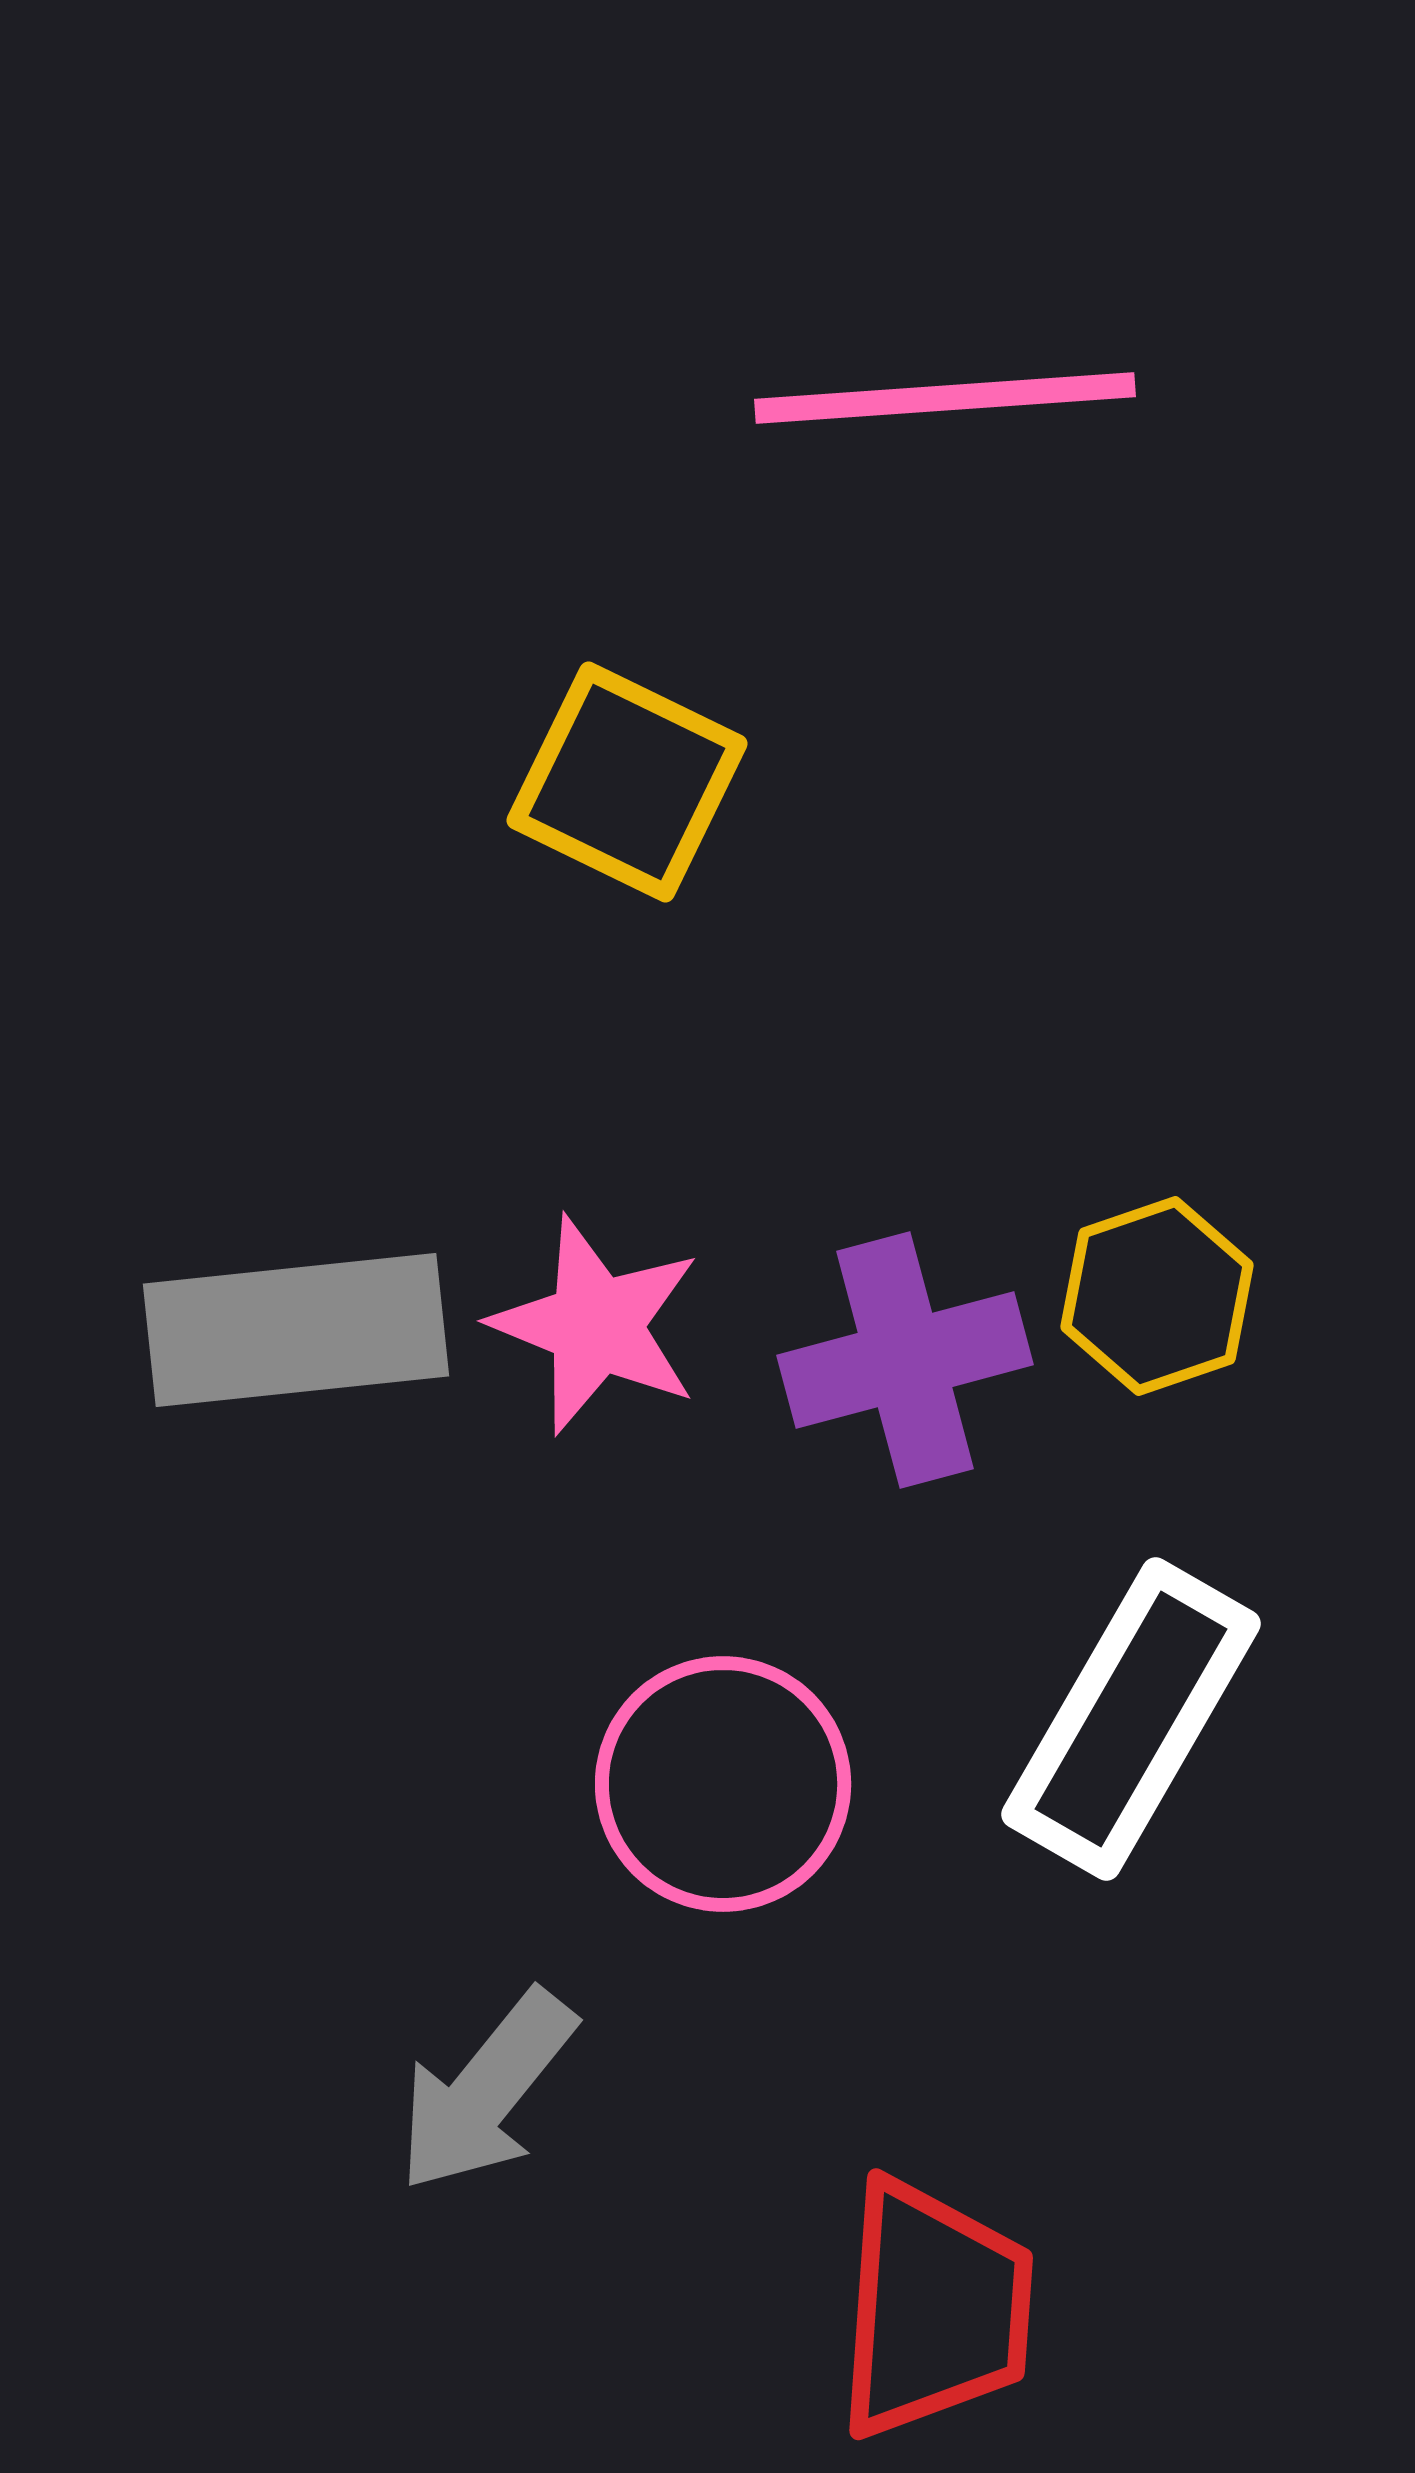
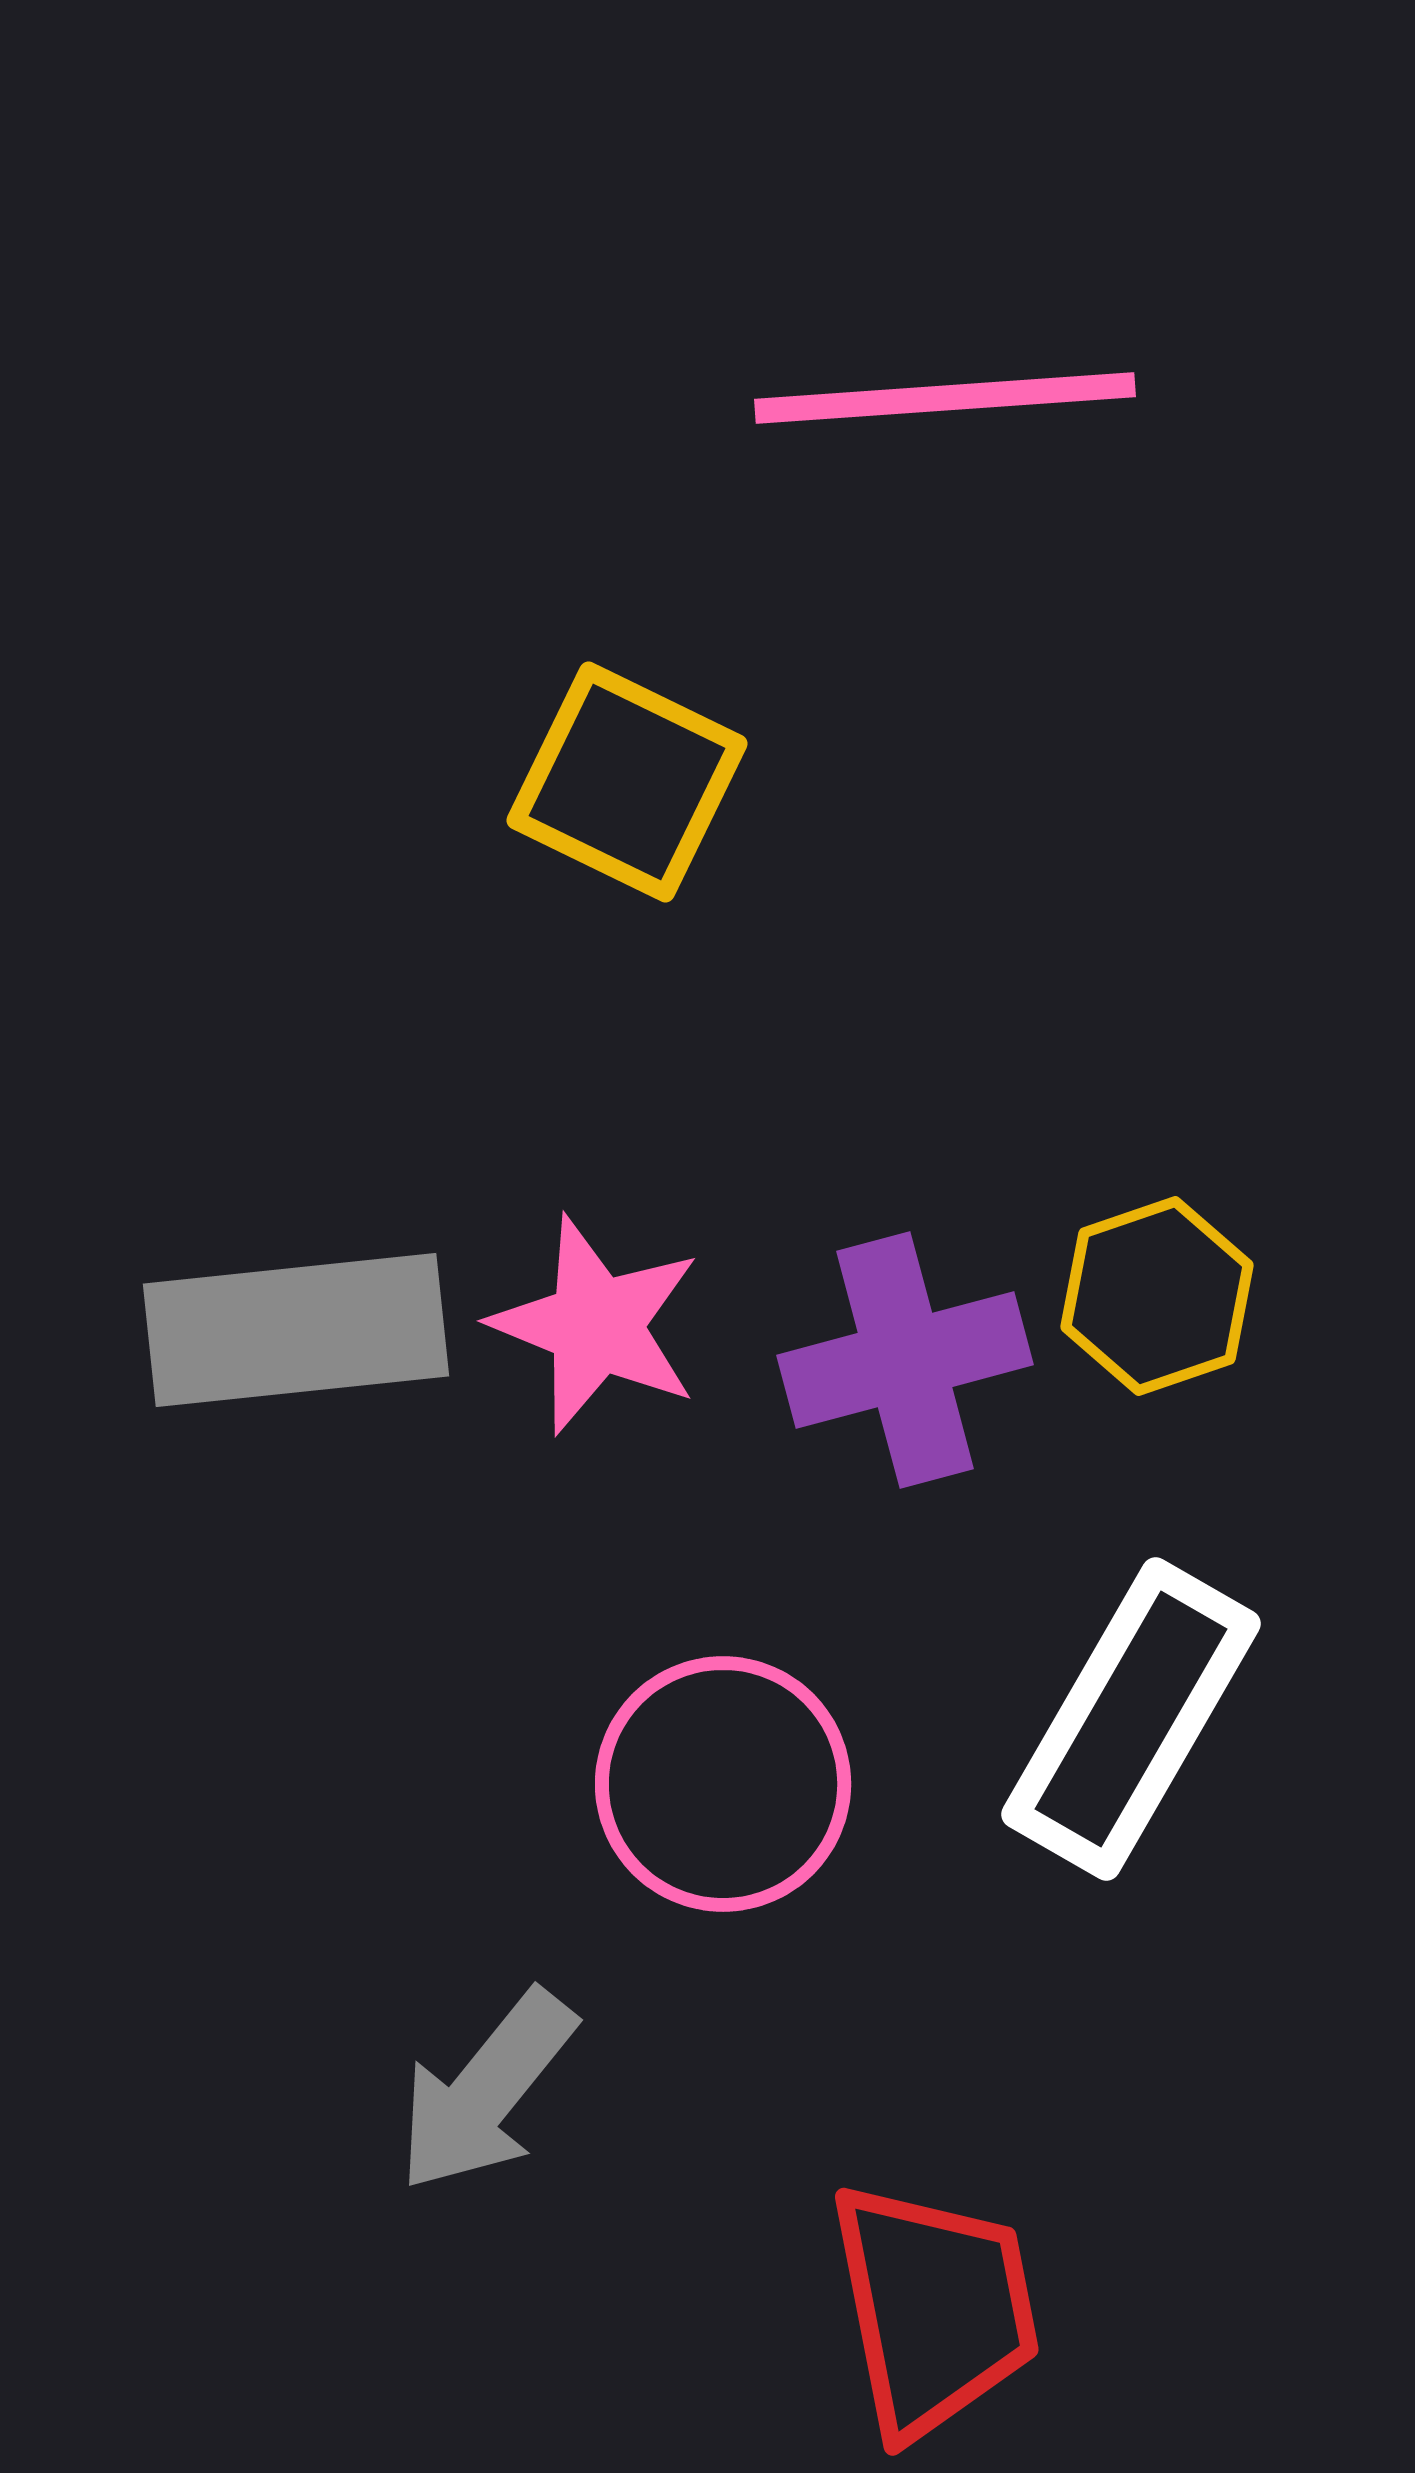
red trapezoid: rotated 15 degrees counterclockwise
